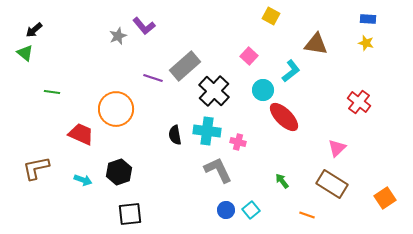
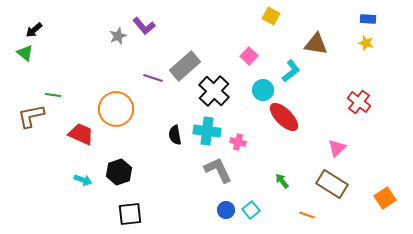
green line: moved 1 px right, 3 px down
brown L-shape: moved 5 px left, 52 px up
